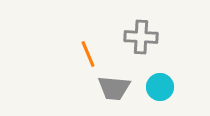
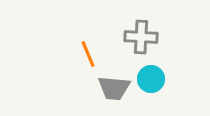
cyan circle: moved 9 px left, 8 px up
